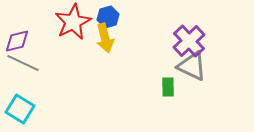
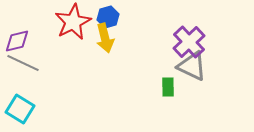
purple cross: moved 1 px down
